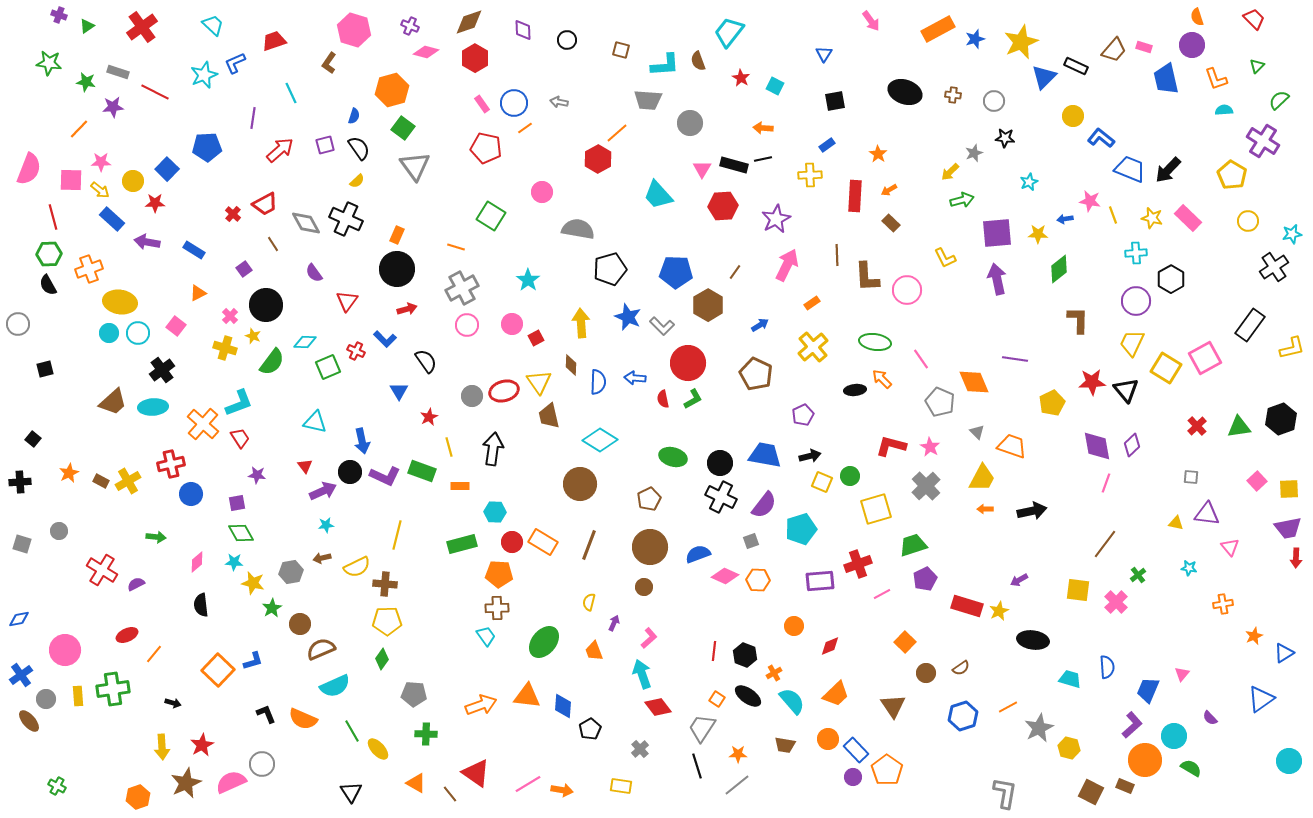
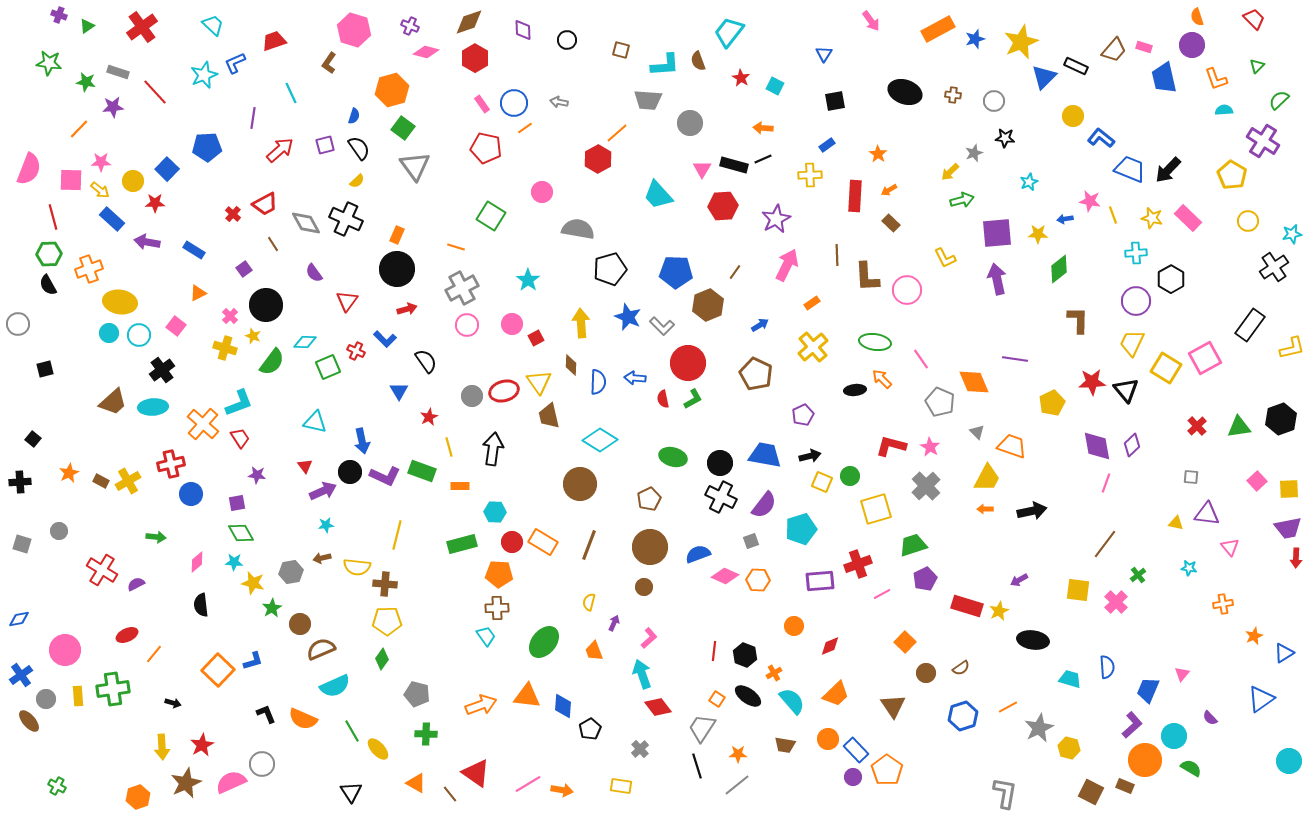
blue trapezoid at (1166, 79): moved 2 px left, 1 px up
red line at (155, 92): rotated 20 degrees clockwise
black line at (763, 159): rotated 12 degrees counterclockwise
brown hexagon at (708, 305): rotated 8 degrees clockwise
cyan circle at (138, 333): moved 1 px right, 2 px down
yellow trapezoid at (982, 478): moved 5 px right
yellow semicircle at (357, 567): rotated 32 degrees clockwise
gray pentagon at (414, 694): moved 3 px right; rotated 10 degrees clockwise
